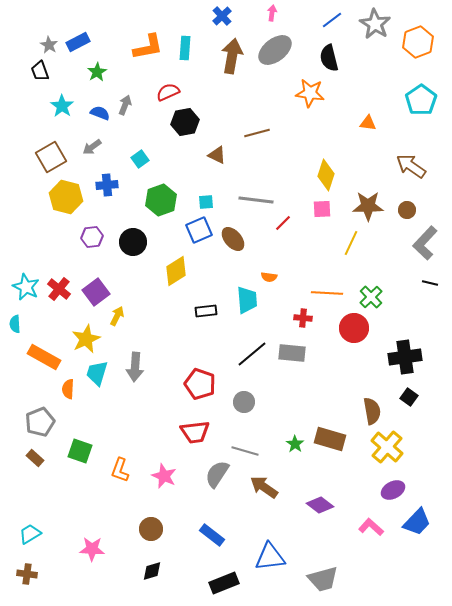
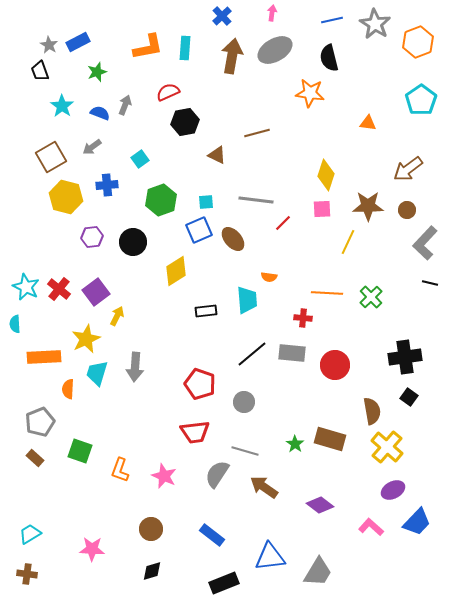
blue line at (332, 20): rotated 25 degrees clockwise
gray ellipse at (275, 50): rotated 8 degrees clockwise
green star at (97, 72): rotated 12 degrees clockwise
brown arrow at (411, 166): moved 3 px left, 3 px down; rotated 72 degrees counterclockwise
yellow line at (351, 243): moved 3 px left, 1 px up
red circle at (354, 328): moved 19 px left, 37 px down
orange rectangle at (44, 357): rotated 32 degrees counterclockwise
gray trapezoid at (323, 579): moved 5 px left, 7 px up; rotated 44 degrees counterclockwise
